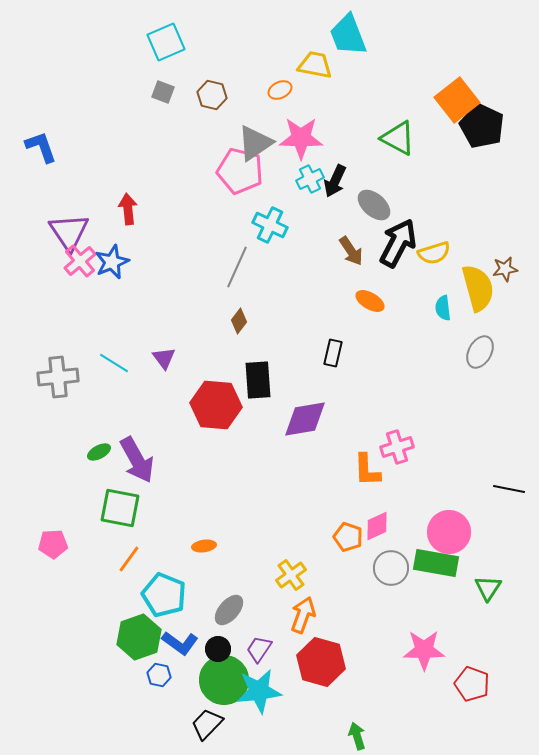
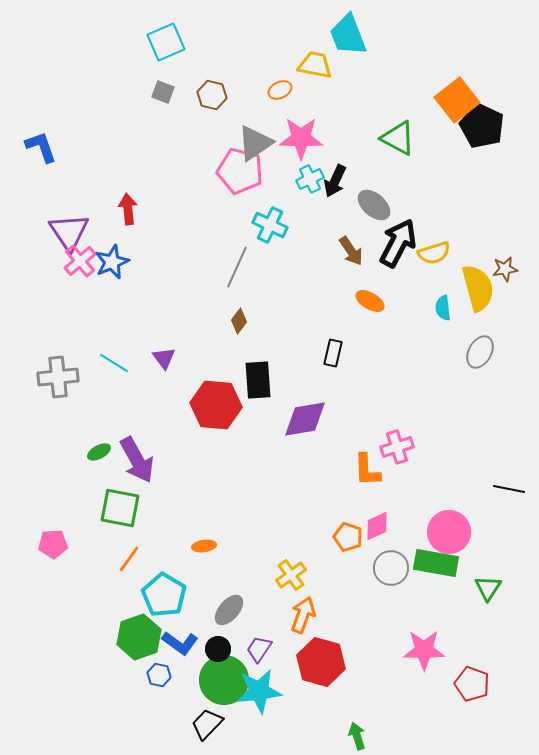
cyan pentagon at (164, 595): rotated 9 degrees clockwise
